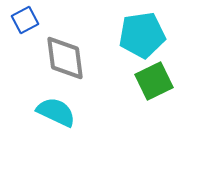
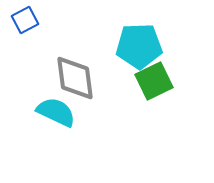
cyan pentagon: moved 3 px left, 11 px down; rotated 6 degrees clockwise
gray diamond: moved 10 px right, 20 px down
